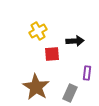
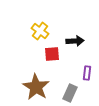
yellow cross: moved 2 px right; rotated 24 degrees counterclockwise
